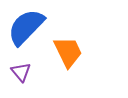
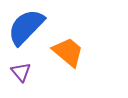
orange trapezoid: rotated 24 degrees counterclockwise
